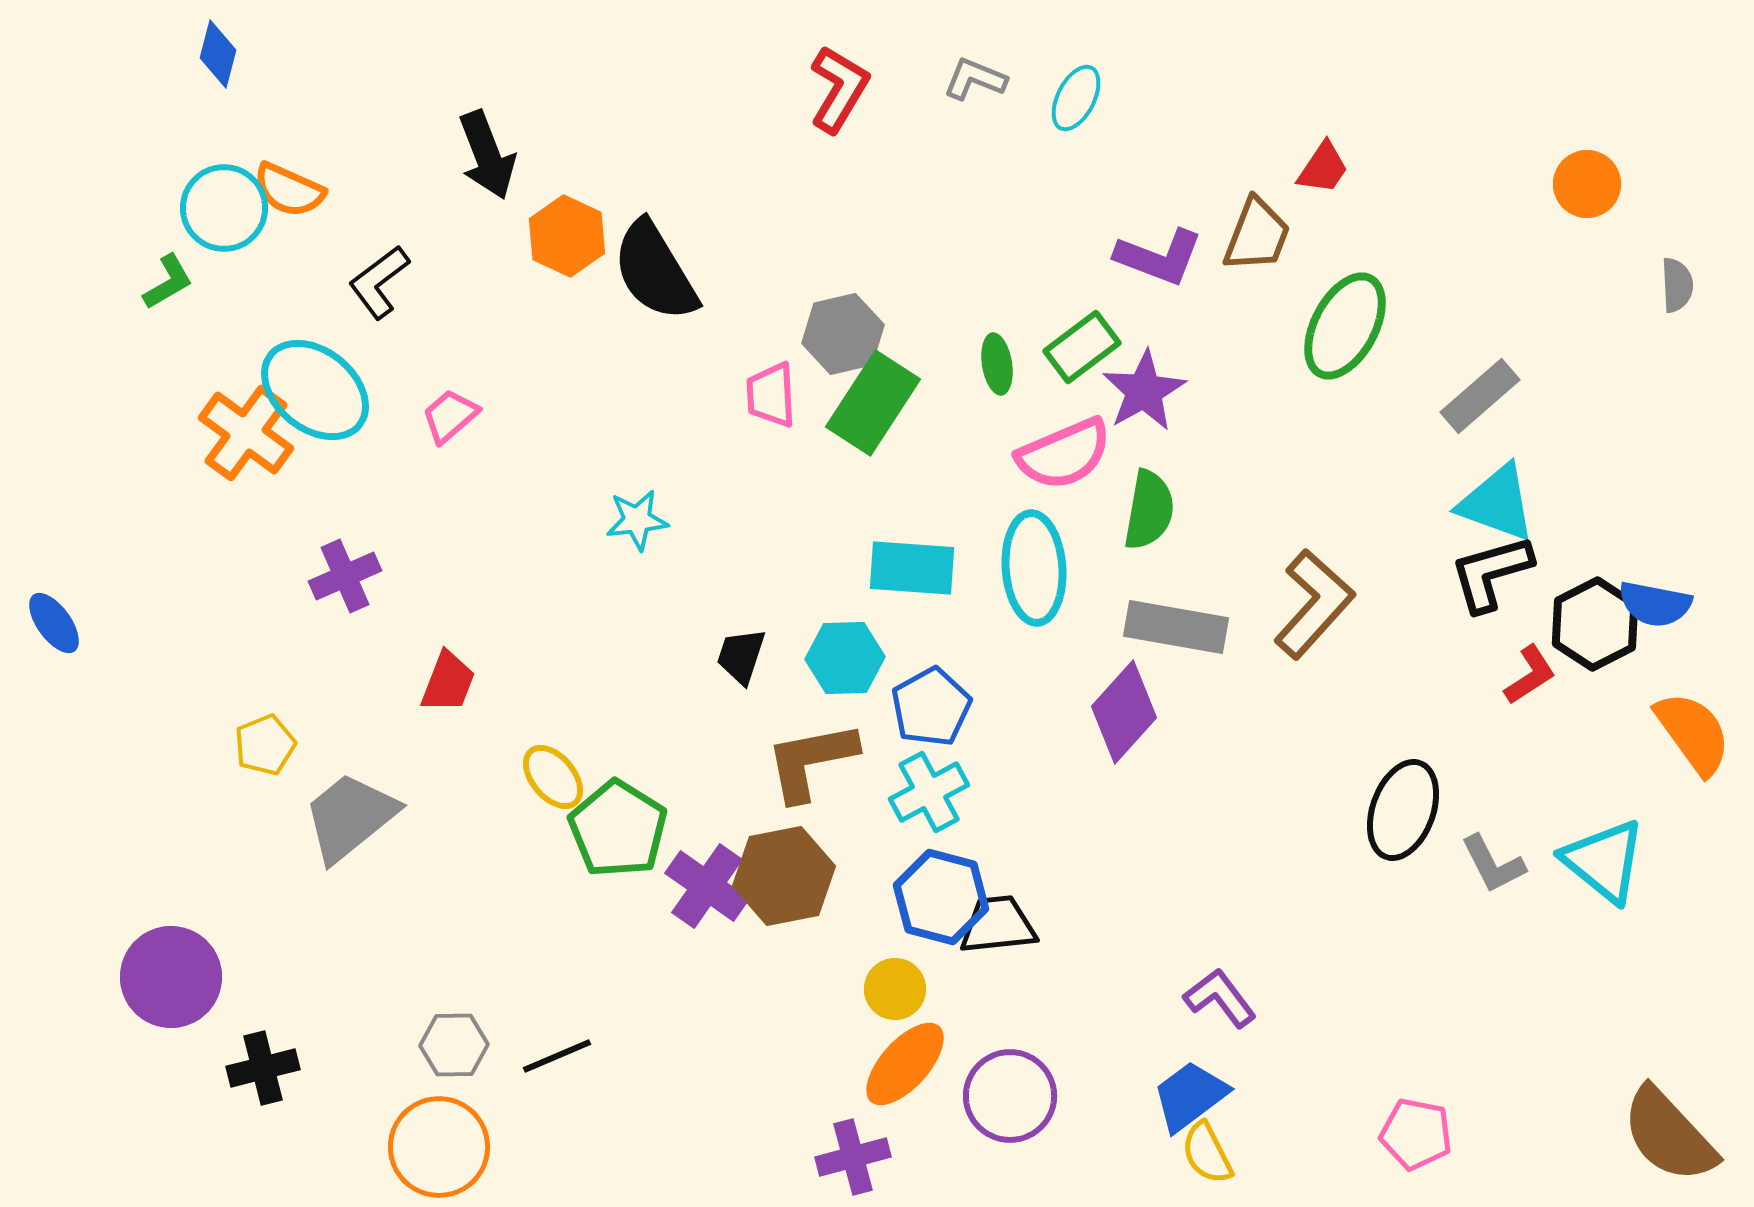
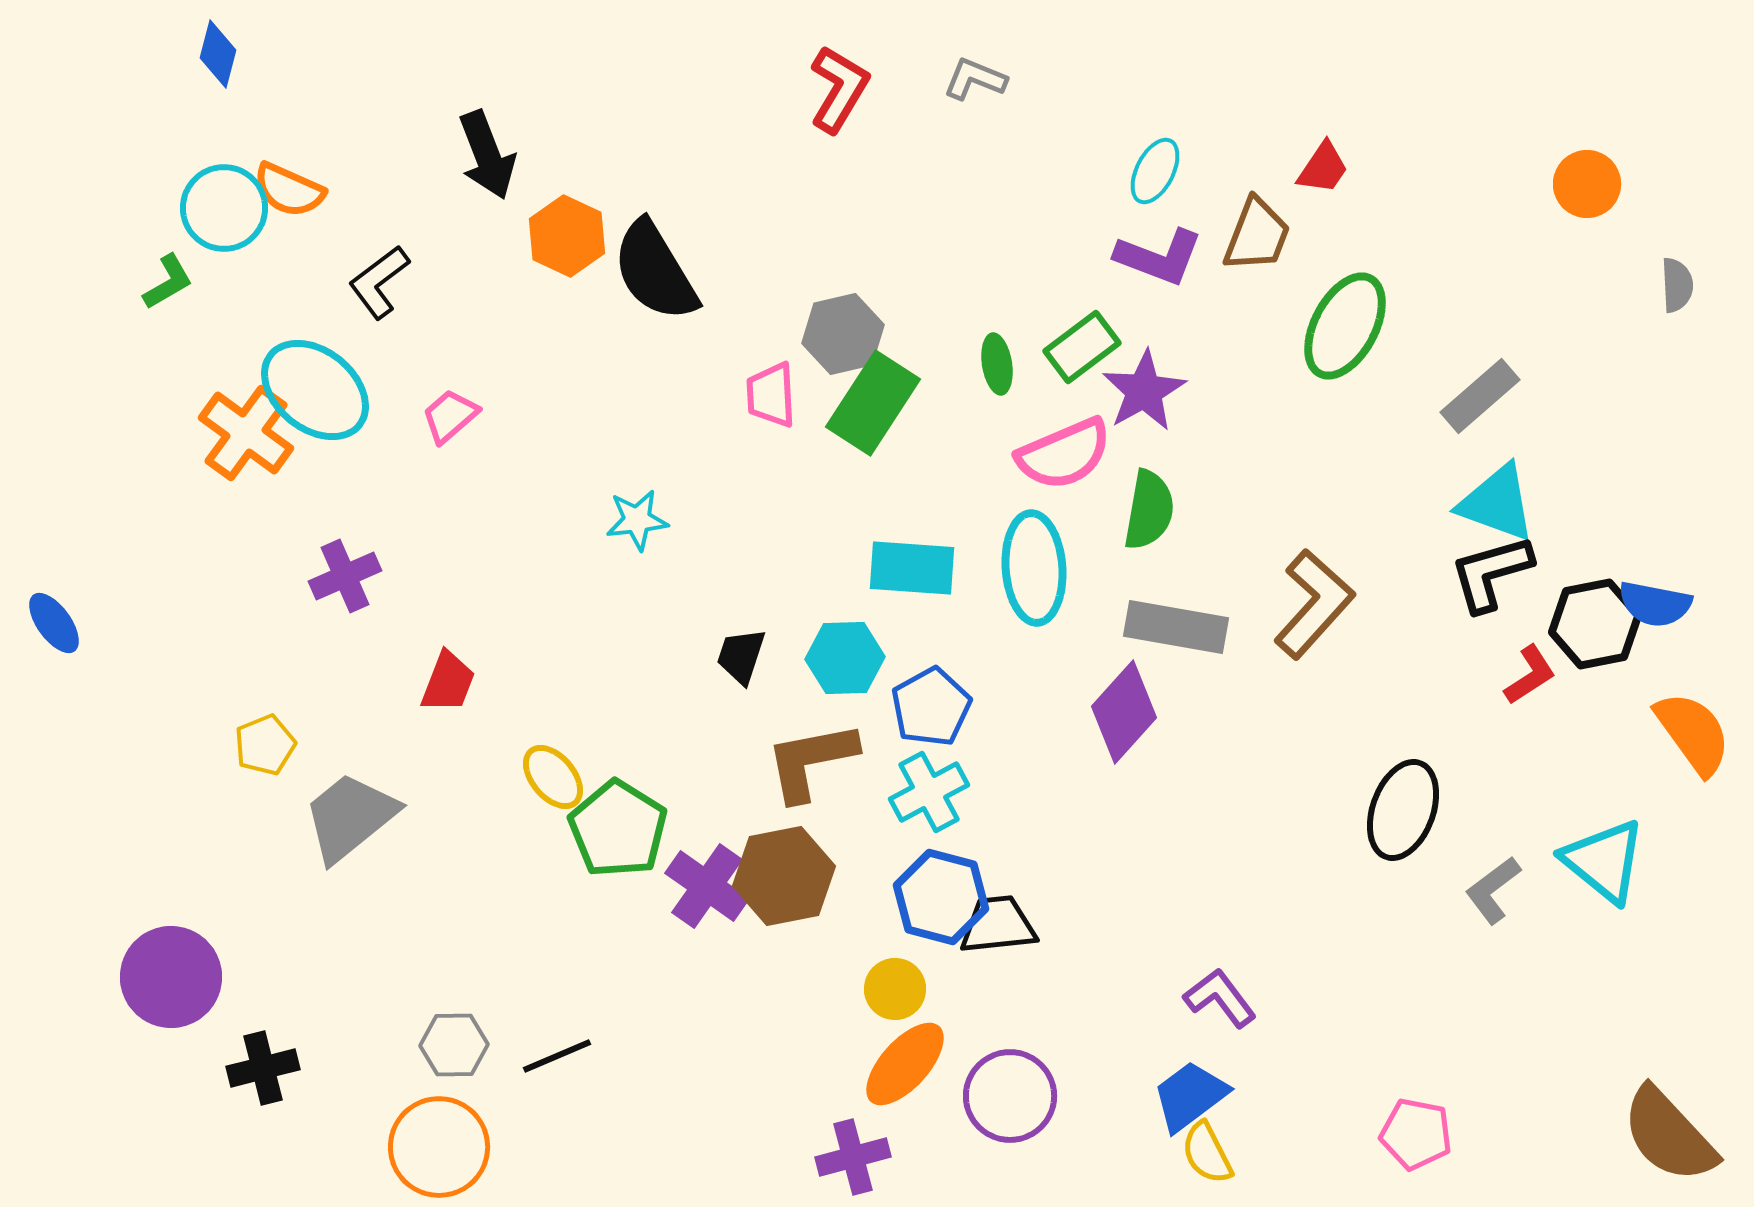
cyan ellipse at (1076, 98): moved 79 px right, 73 px down
black hexagon at (1595, 624): rotated 16 degrees clockwise
gray L-shape at (1493, 864): moved 26 px down; rotated 80 degrees clockwise
